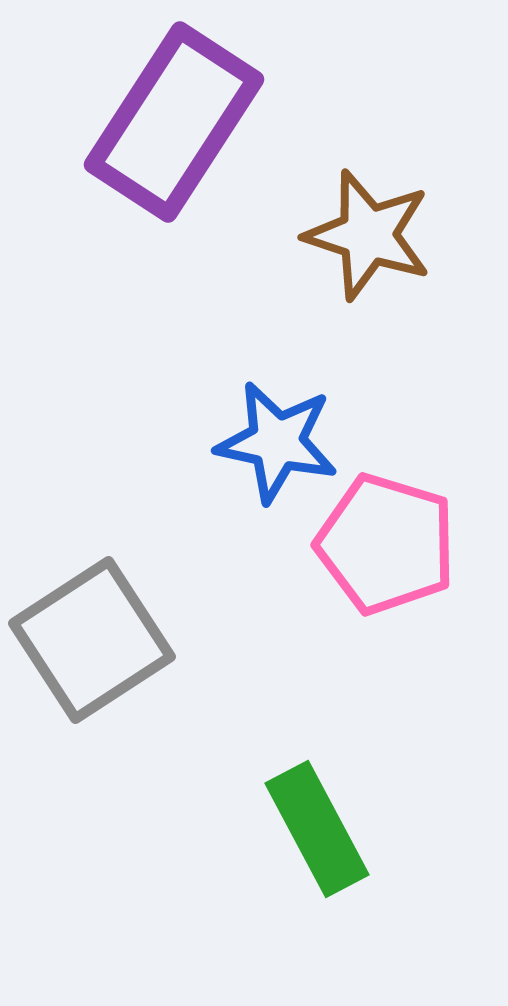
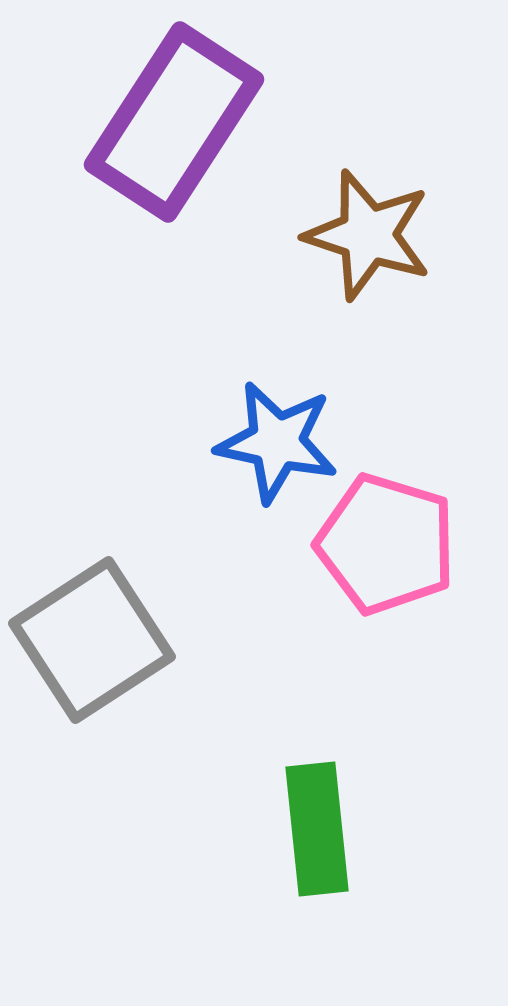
green rectangle: rotated 22 degrees clockwise
